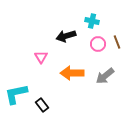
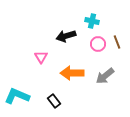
cyan L-shape: moved 1 px right, 2 px down; rotated 35 degrees clockwise
black rectangle: moved 12 px right, 4 px up
